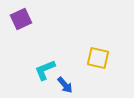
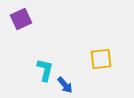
yellow square: moved 3 px right, 1 px down; rotated 20 degrees counterclockwise
cyan L-shape: rotated 125 degrees clockwise
